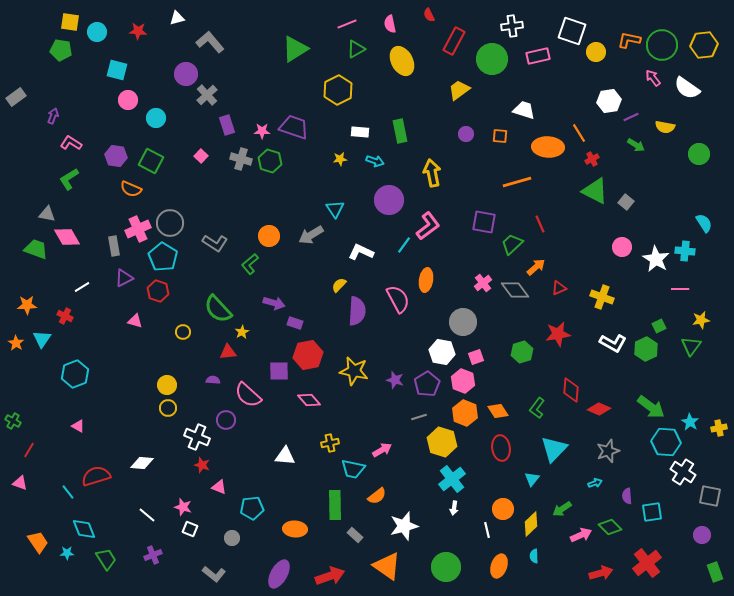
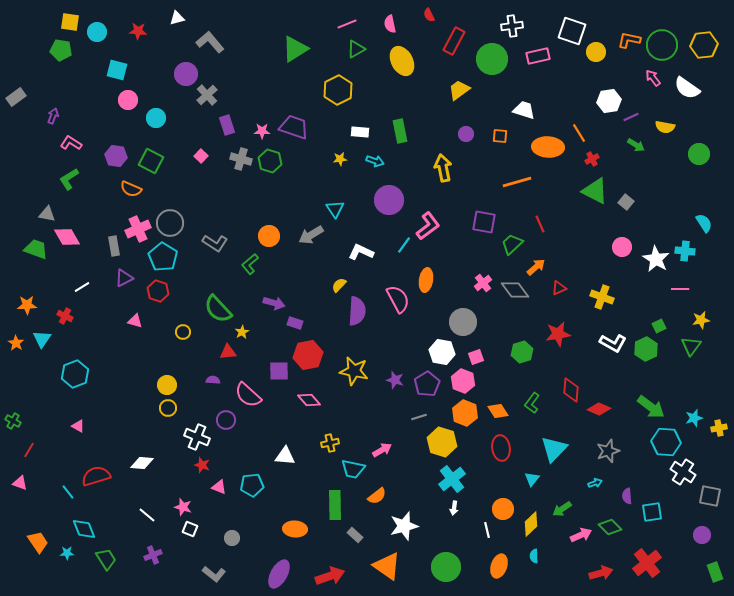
yellow arrow at (432, 173): moved 11 px right, 5 px up
green L-shape at (537, 408): moved 5 px left, 5 px up
cyan star at (690, 422): moved 4 px right, 4 px up; rotated 24 degrees clockwise
cyan pentagon at (252, 508): moved 23 px up
